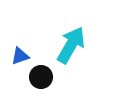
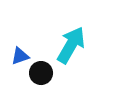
black circle: moved 4 px up
